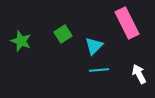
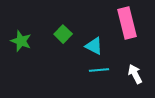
pink rectangle: rotated 12 degrees clockwise
green square: rotated 12 degrees counterclockwise
cyan triangle: rotated 48 degrees counterclockwise
white arrow: moved 4 px left
